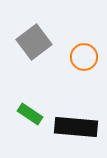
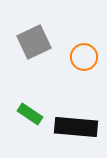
gray square: rotated 12 degrees clockwise
